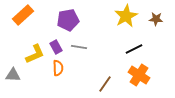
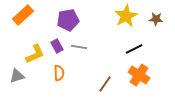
purple rectangle: moved 1 px right, 1 px up
orange semicircle: moved 1 px right, 5 px down
gray triangle: moved 4 px right, 1 px down; rotated 21 degrees counterclockwise
